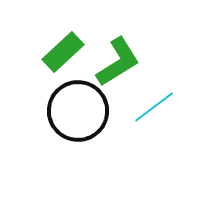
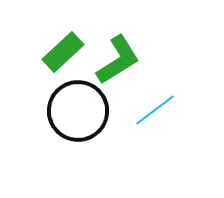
green L-shape: moved 2 px up
cyan line: moved 1 px right, 3 px down
